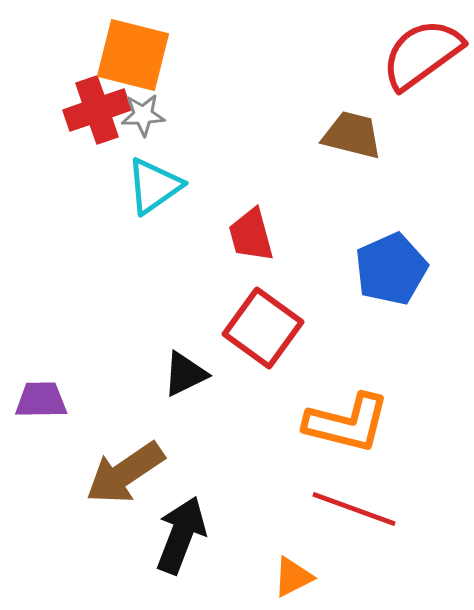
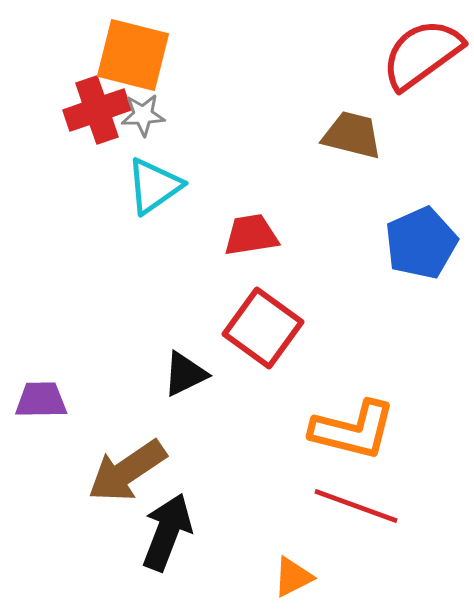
red trapezoid: rotated 96 degrees clockwise
blue pentagon: moved 30 px right, 26 px up
orange L-shape: moved 6 px right, 7 px down
brown arrow: moved 2 px right, 2 px up
red line: moved 2 px right, 3 px up
black arrow: moved 14 px left, 3 px up
